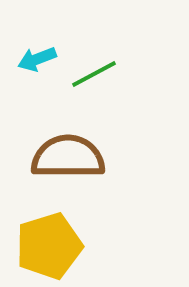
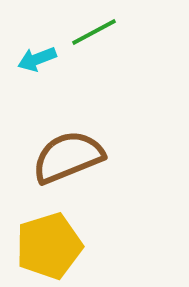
green line: moved 42 px up
brown semicircle: rotated 22 degrees counterclockwise
